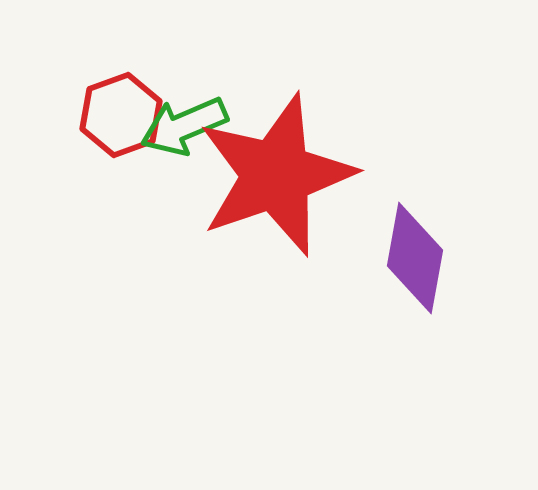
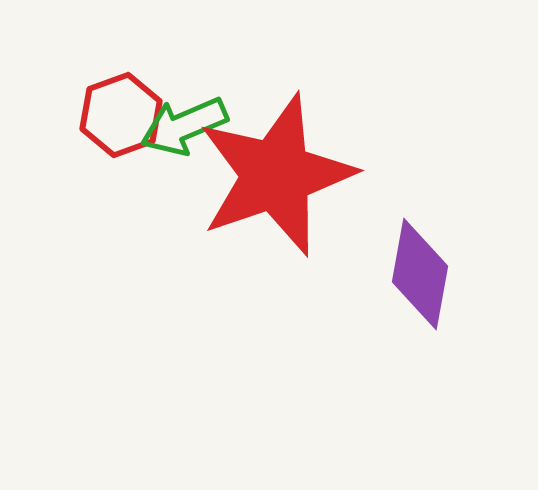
purple diamond: moved 5 px right, 16 px down
